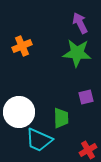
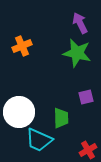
green star: rotated 8 degrees clockwise
